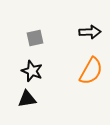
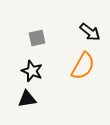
black arrow: rotated 40 degrees clockwise
gray square: moved 2 px right
orange semicircle: moved 8 px left, 5 px up
